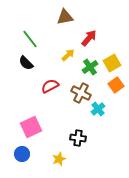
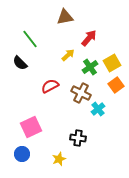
black semicircle: moved 6 px left
